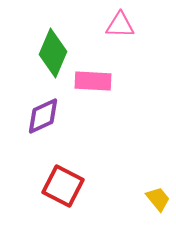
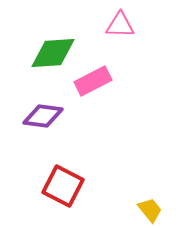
green diamond: rotated 63 degrees clockwise
pink rectangle: rotated 30 degrees counterclockwise
purple diamond: rotated 33 degrees clockwise
yellow trapezoid: moved 8 px left, 11 px down
